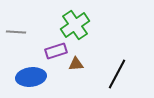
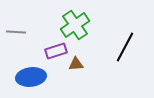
black line: moved 8 px right, 27 px up
